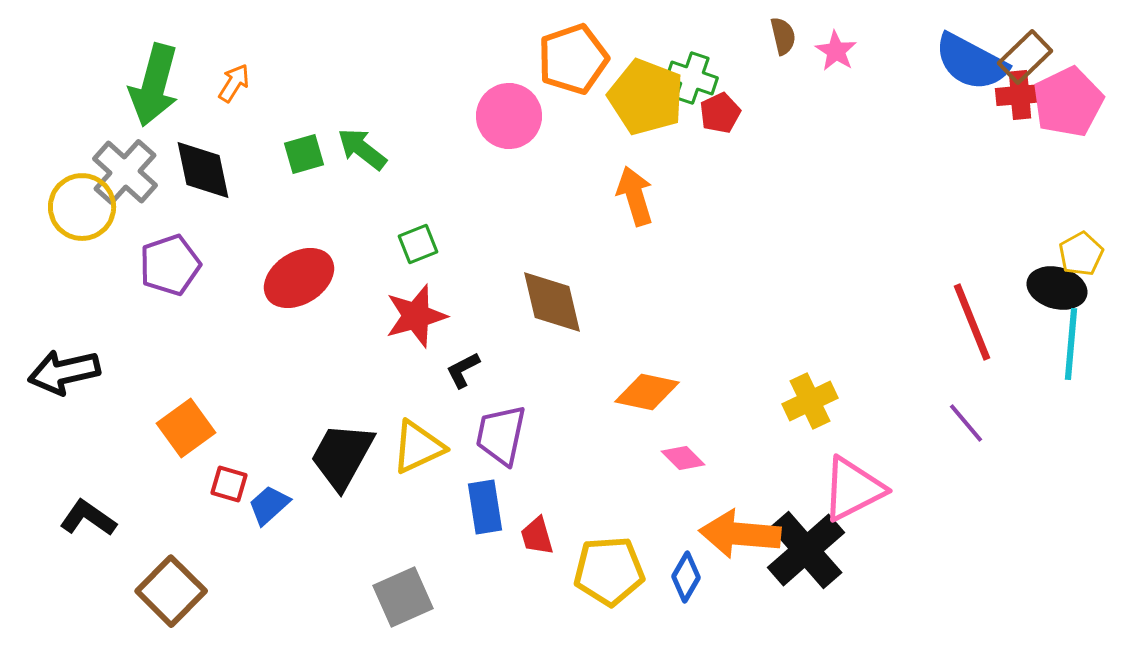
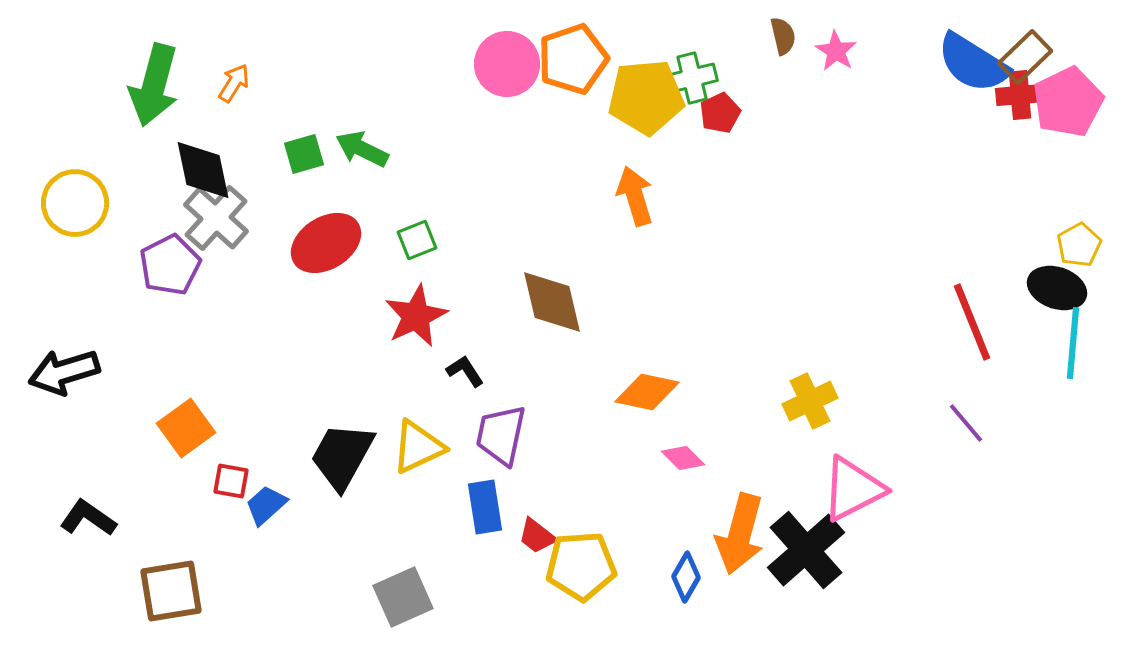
blue semicircle at (971, 62): moved 2 px right, 1 px down; rotated 4 degrees clockwise
green cross at (692, 78): rotated 33 degrees counterclockwise
yellow pentagon at (646, 97): rotated 26 degrees counterclockwise
pink circle at (509, 116): moved 2 px left, 52 px up
green arrow at (362, 149): rotated 12 degrees counterclockwise
gray cross at (125, 172): moved 91 px right, 46 px down
yellow circle at (82, 207): moved 7 px left, 4 px up
green square at (418, 244): moved 1 px left, 4 px up
yellow pentagon at (1081, 254): moved 2 px left, 9 px up
purple pentagon at (170, 265): rotated 8 degrees counterclockwise
red ellipse at (299, 278): moved 27 px right, 35 px up
black ellipse at (1057, 288): rotated 4 degrees clockwise
red star at (416, 316): rotated 10 degrees counterclockwise
cyan line at (1071, 344): moved 2 px right, 1 px up
black L-shape at (463, 370): moved 2 px right, 1 px down; rotated 84 degrees clockwise
black arrow at (64, 372): rotated 4 degrees counterclockwise
red square at (229, 484): moved 2 px right, 3 px up; rotated 6 degrees counterclockwise
blue trapezoid at (269, 505): moved 3 px left
orange arrow at (740, 534): rotated 80 degrees counterclockwise
red trapezoid at (537, 536): rotated 36 degrees counterclockwise
yellow pentagon at (609, 571): moved 28 px left, 5 px up
brown square at (171, 591): rotated 36 degrees clockwise
